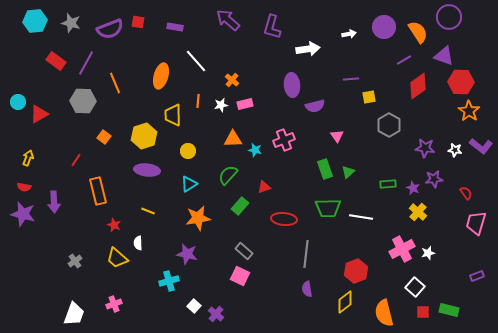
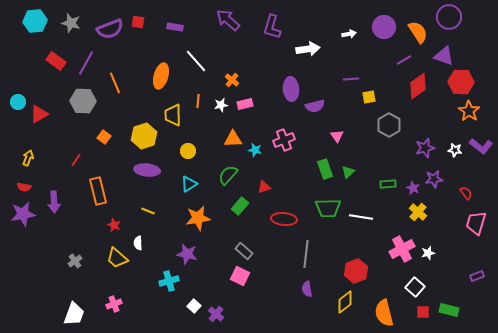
purple ellipse at (292, 85): moved 1 px left, 4 px down
purple star at (425, 148): rotated 24 degrees counterclockwise
purple star at (23, 214): rotated 25 degrees counterclockwise
